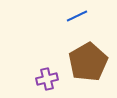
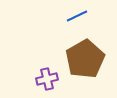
brown pentagon: moved 3 px left, 3 px up
